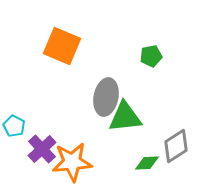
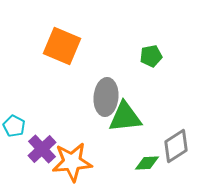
gray ellipse: rotated 6 degrees counterclockwise
